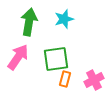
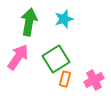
green square: rotated 24 degrees counterclockwise
